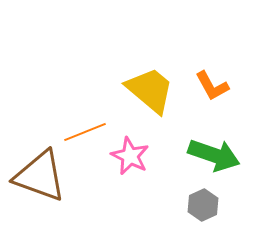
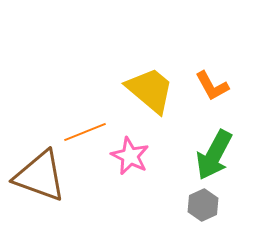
green arrow: rotated 99 degrees clockwise
